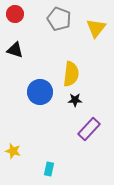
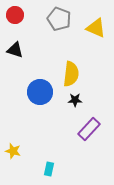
red circle: moved 1 px down
yellow triangle: rotated 45 degrees counterclockwise
